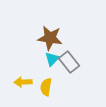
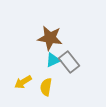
cyan triangle: moved 1 px right, 1 px down; rotated 21 degrees clockwise
yellow arrow: rotated 30 degrees counterclockwise
